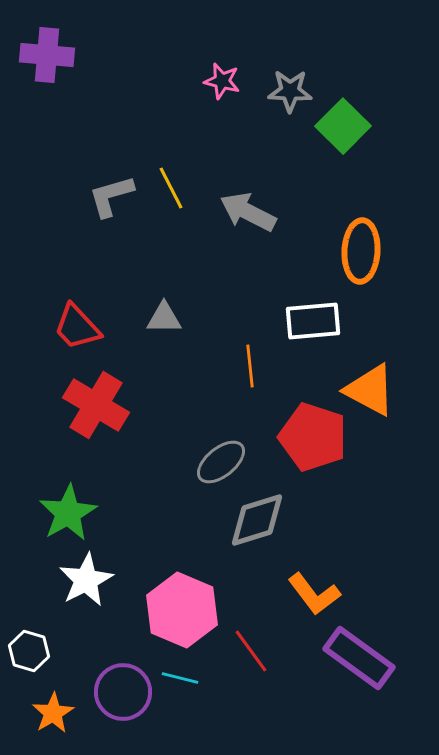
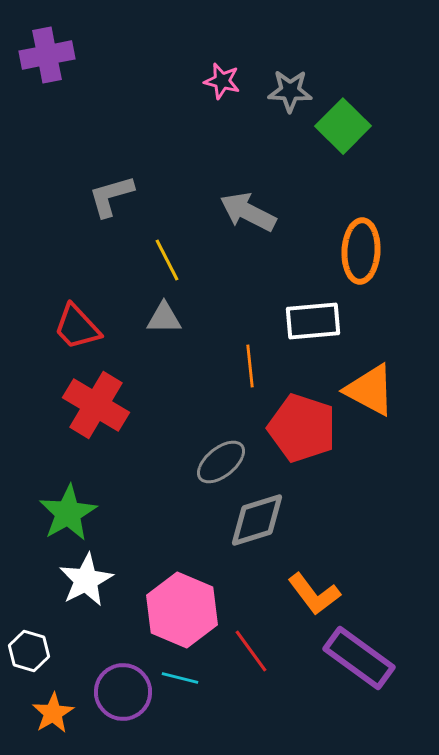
purple cross: rotated 16 degrees counterclockwise
yellow line: moved 4 px left, 72 px down
red pentagon: moved 11 px left, 9 px up
